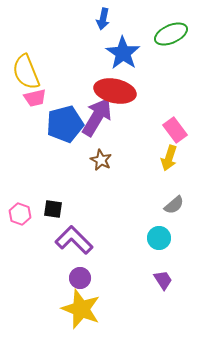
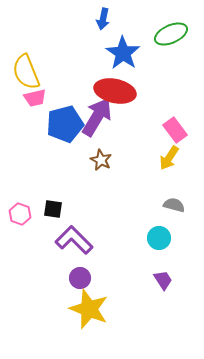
yellow arrow: rotated 15 degrees clockwise
gray semicircle: rotated 125 degrees counterclockwise
yellow star: moved 8 px right
